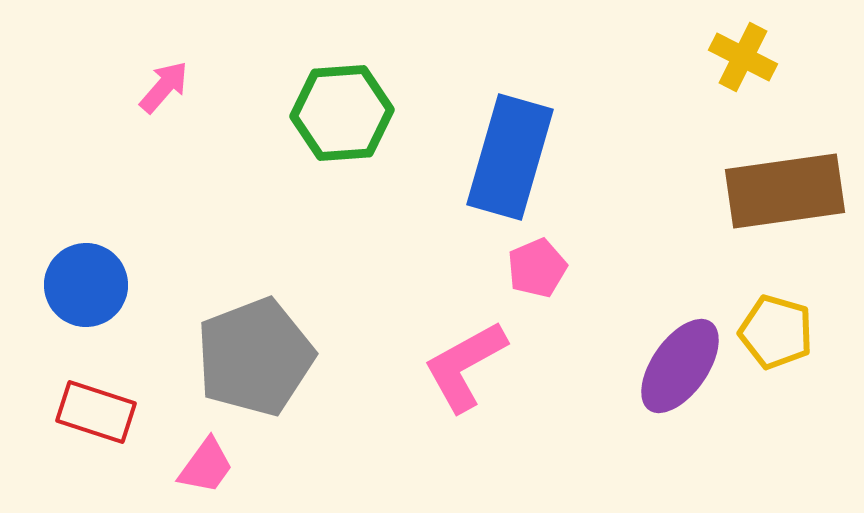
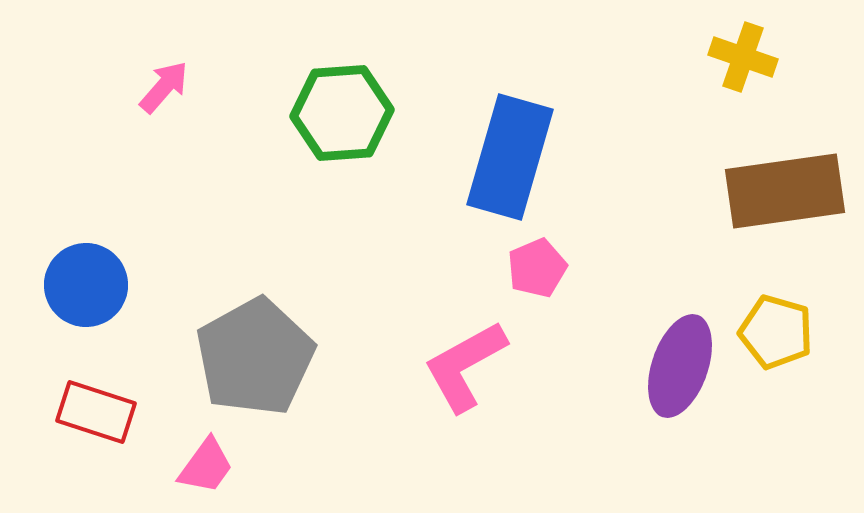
yellow cross: rotated 8 degrees counterclockwise
gray pentagon: rotated 8 degrees counterclockwise
purple ellipse: rotated 16 degrees counterclockwise
